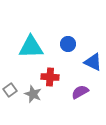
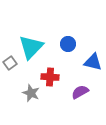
cyan triangle: rotated 44 degrees counterclockwise
blue triangle: rotated 12 degrees counterclockwise
gray square: moved 27 px up
gray star: moved 2 px left, 1 px up
